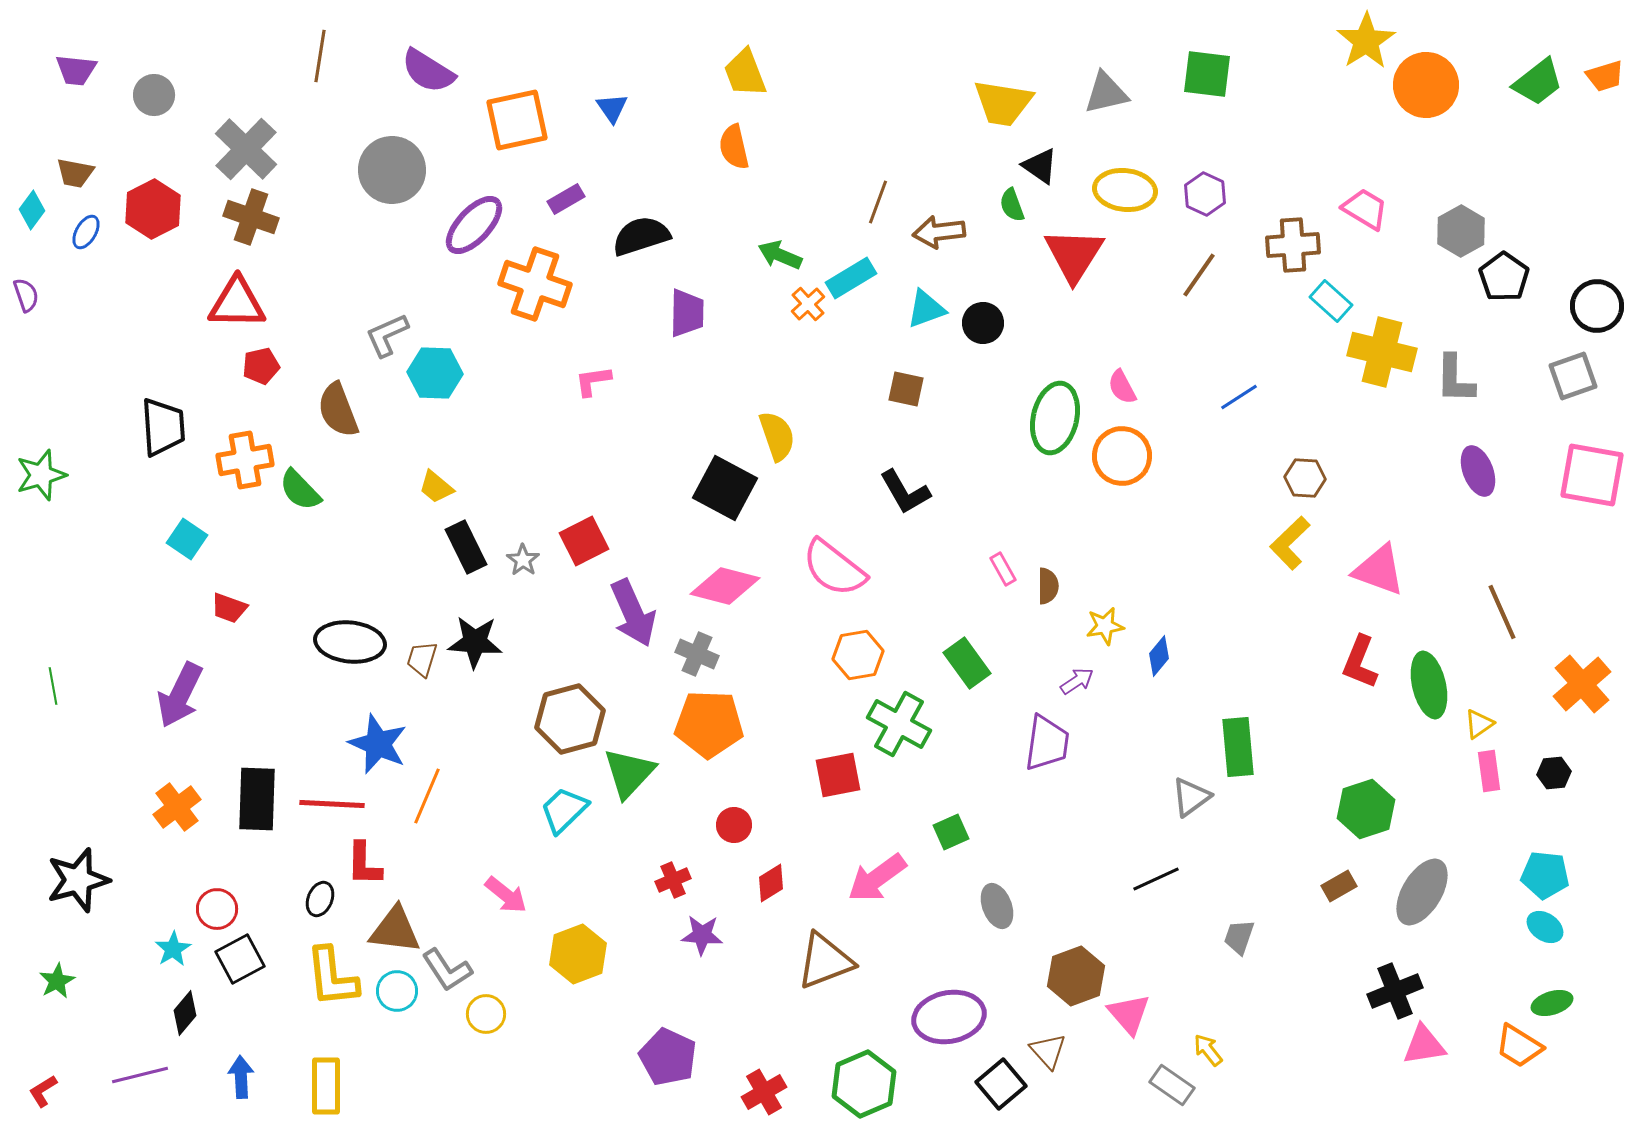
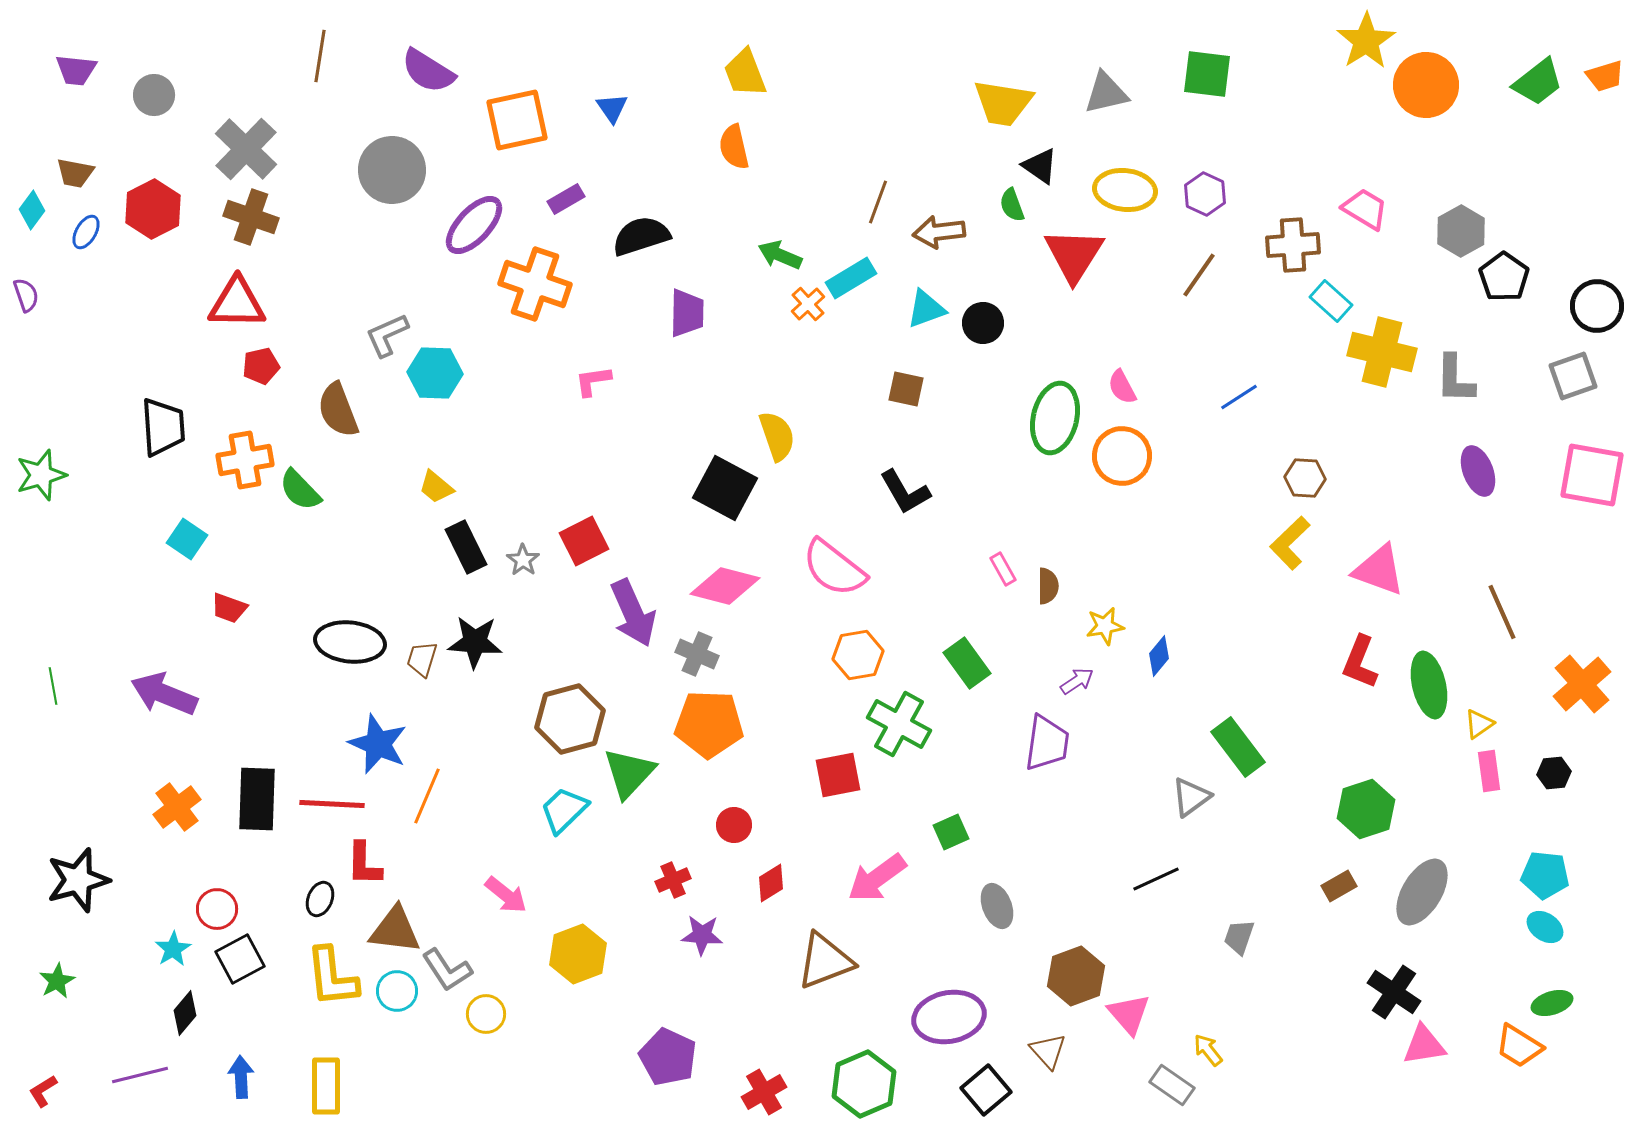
purple arrow at (180, 695): moved 16 px left, 1 px up; rotated 86 degrees clockwise
green rectangle at (1238, 747): rotated 32 degrees counterclockwise
black cross at (1395, 991): moved 1 px left, 1 px down; rotated 34 degrees counterclockwise
black square at (1001, 1084): moved 15 px left, 6 px down
